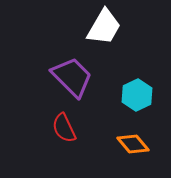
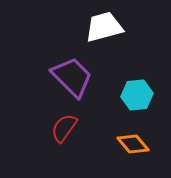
white trapezoid: rotated 135 degrees counterclockwise
cyan hexagon: rotated 20 degrees clockwise
red semicircle: rotated 60 degrees clockwise
